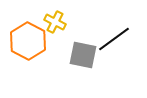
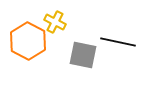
black line: moved 4 px right, 3 px down; rotated 48 degrees clockwise
